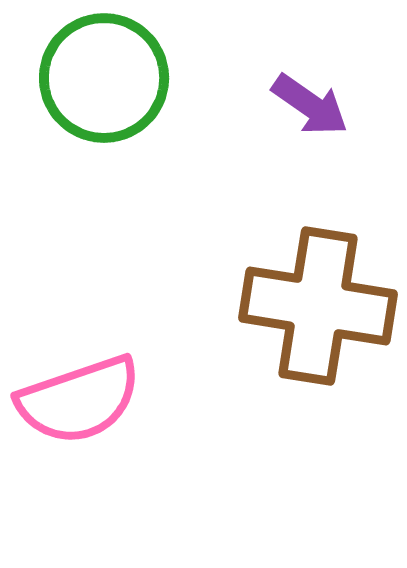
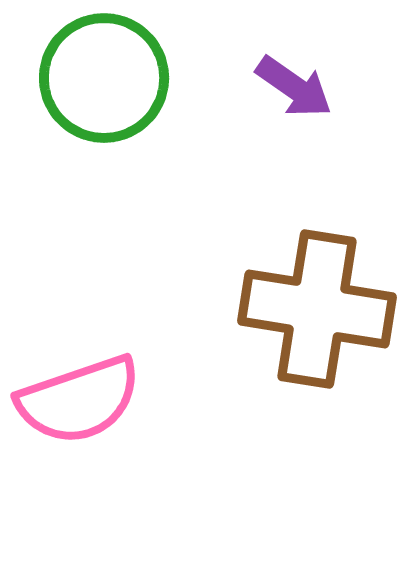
purple arrow: moved 16 px left, 18 px up
brown cross: moved 1 px left, 3 px down
